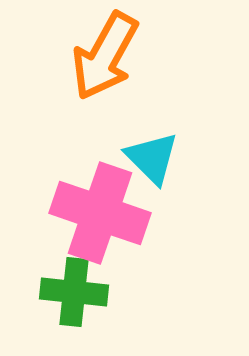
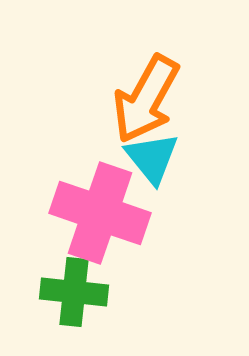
orange arrow: moved 41 px right, 43 px down
cyan triangle: rotated 6 degrees clockwise
